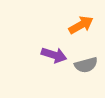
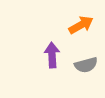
purple arrow: moved 2 px left; rotated 110 degrees counterclockwise
